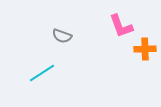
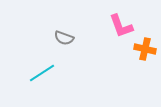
gray semicircle: moved 2 px right, 2 px down
orange cross: rotated 15 degrees clockwise
